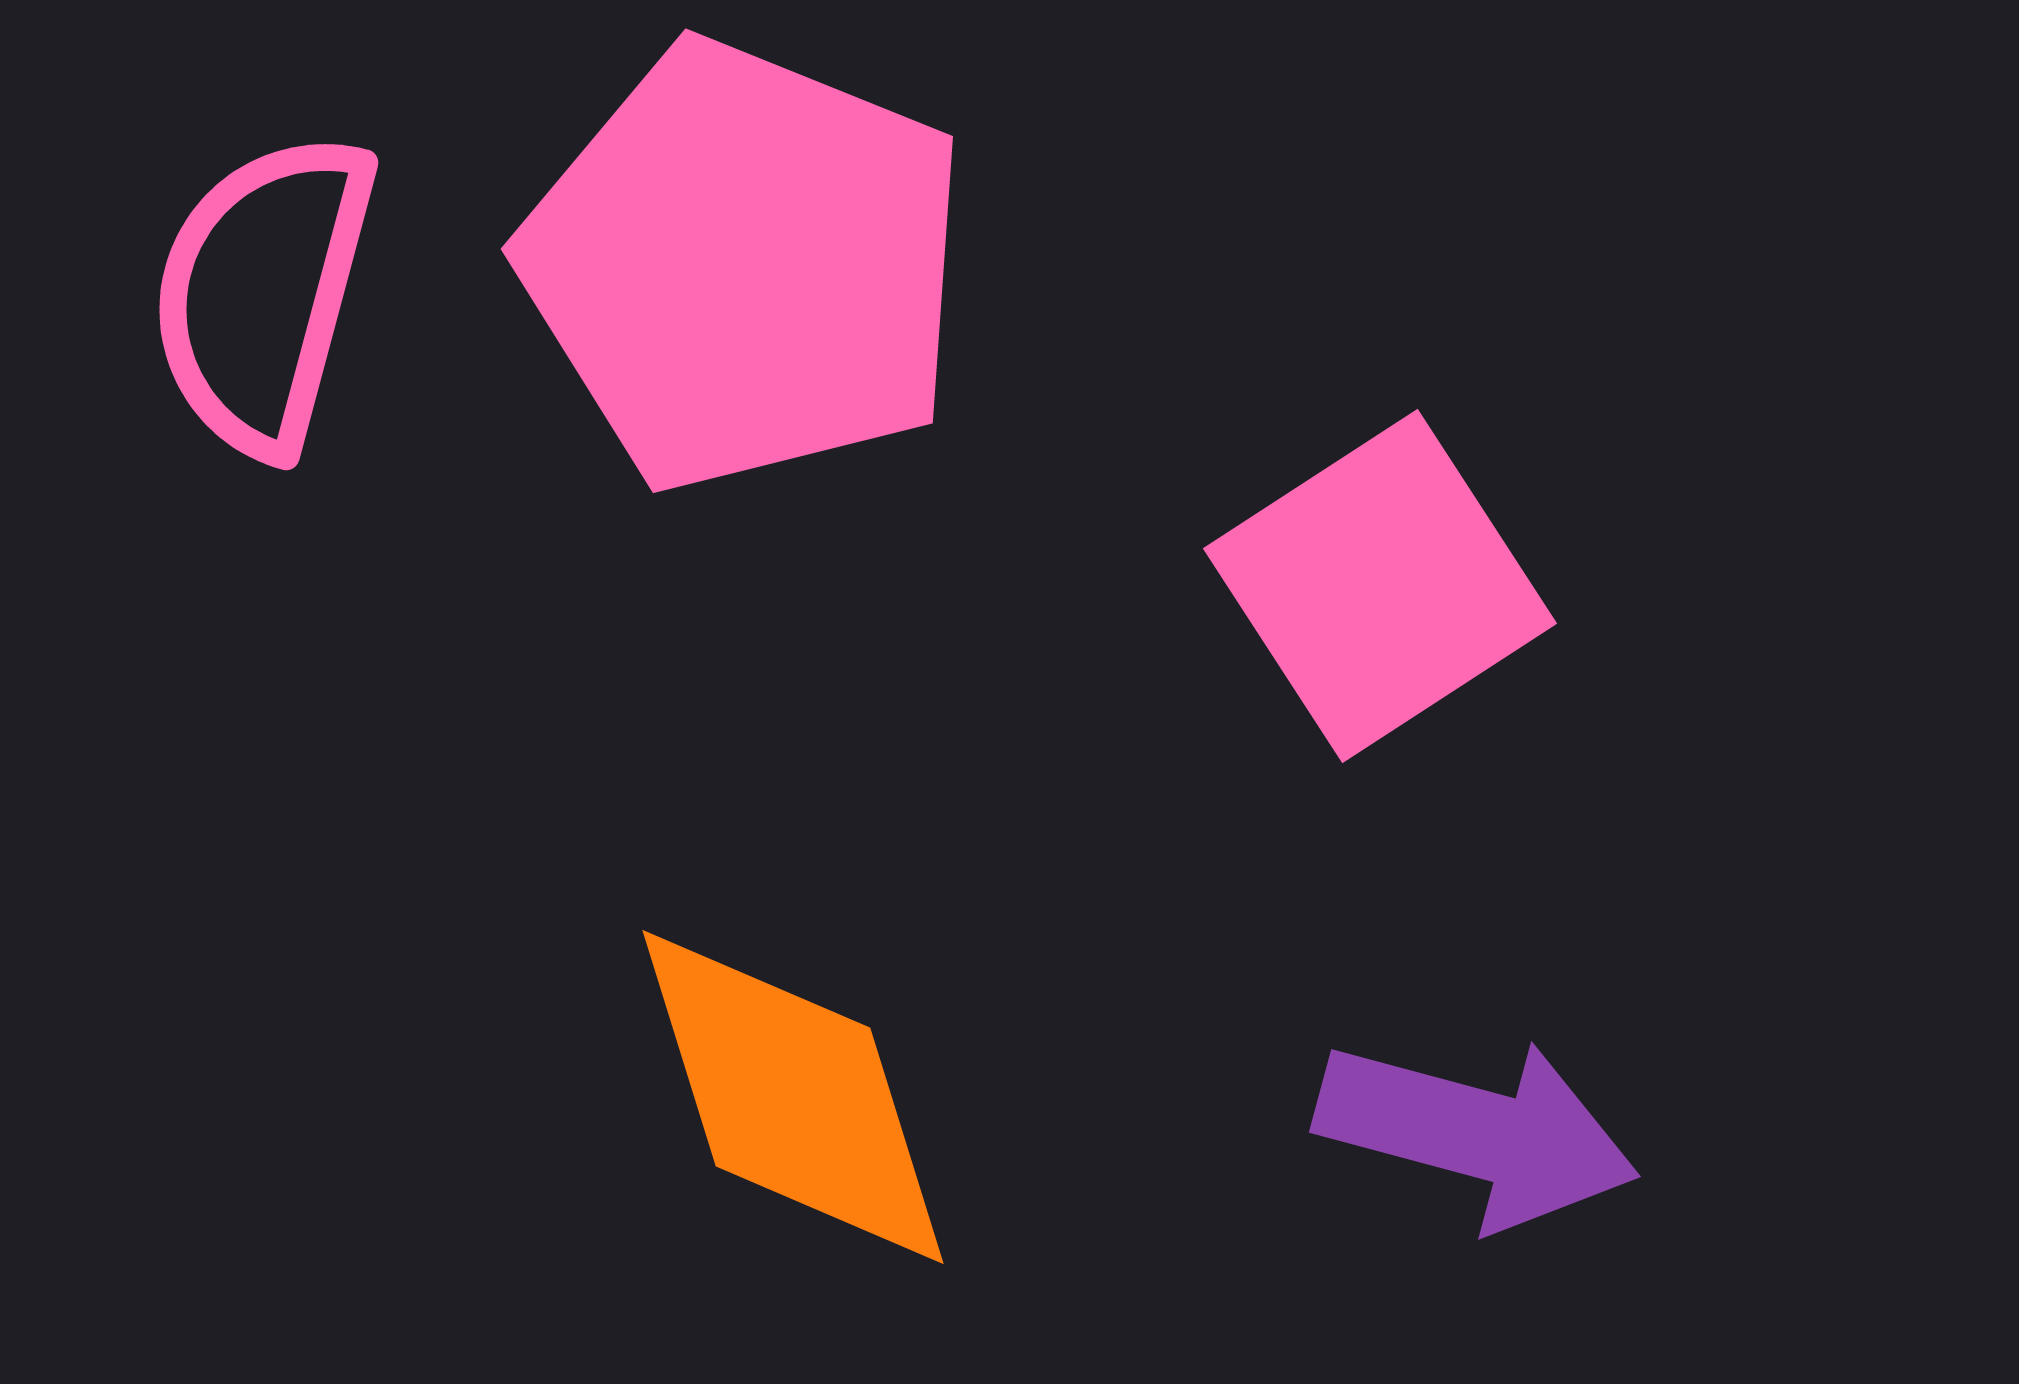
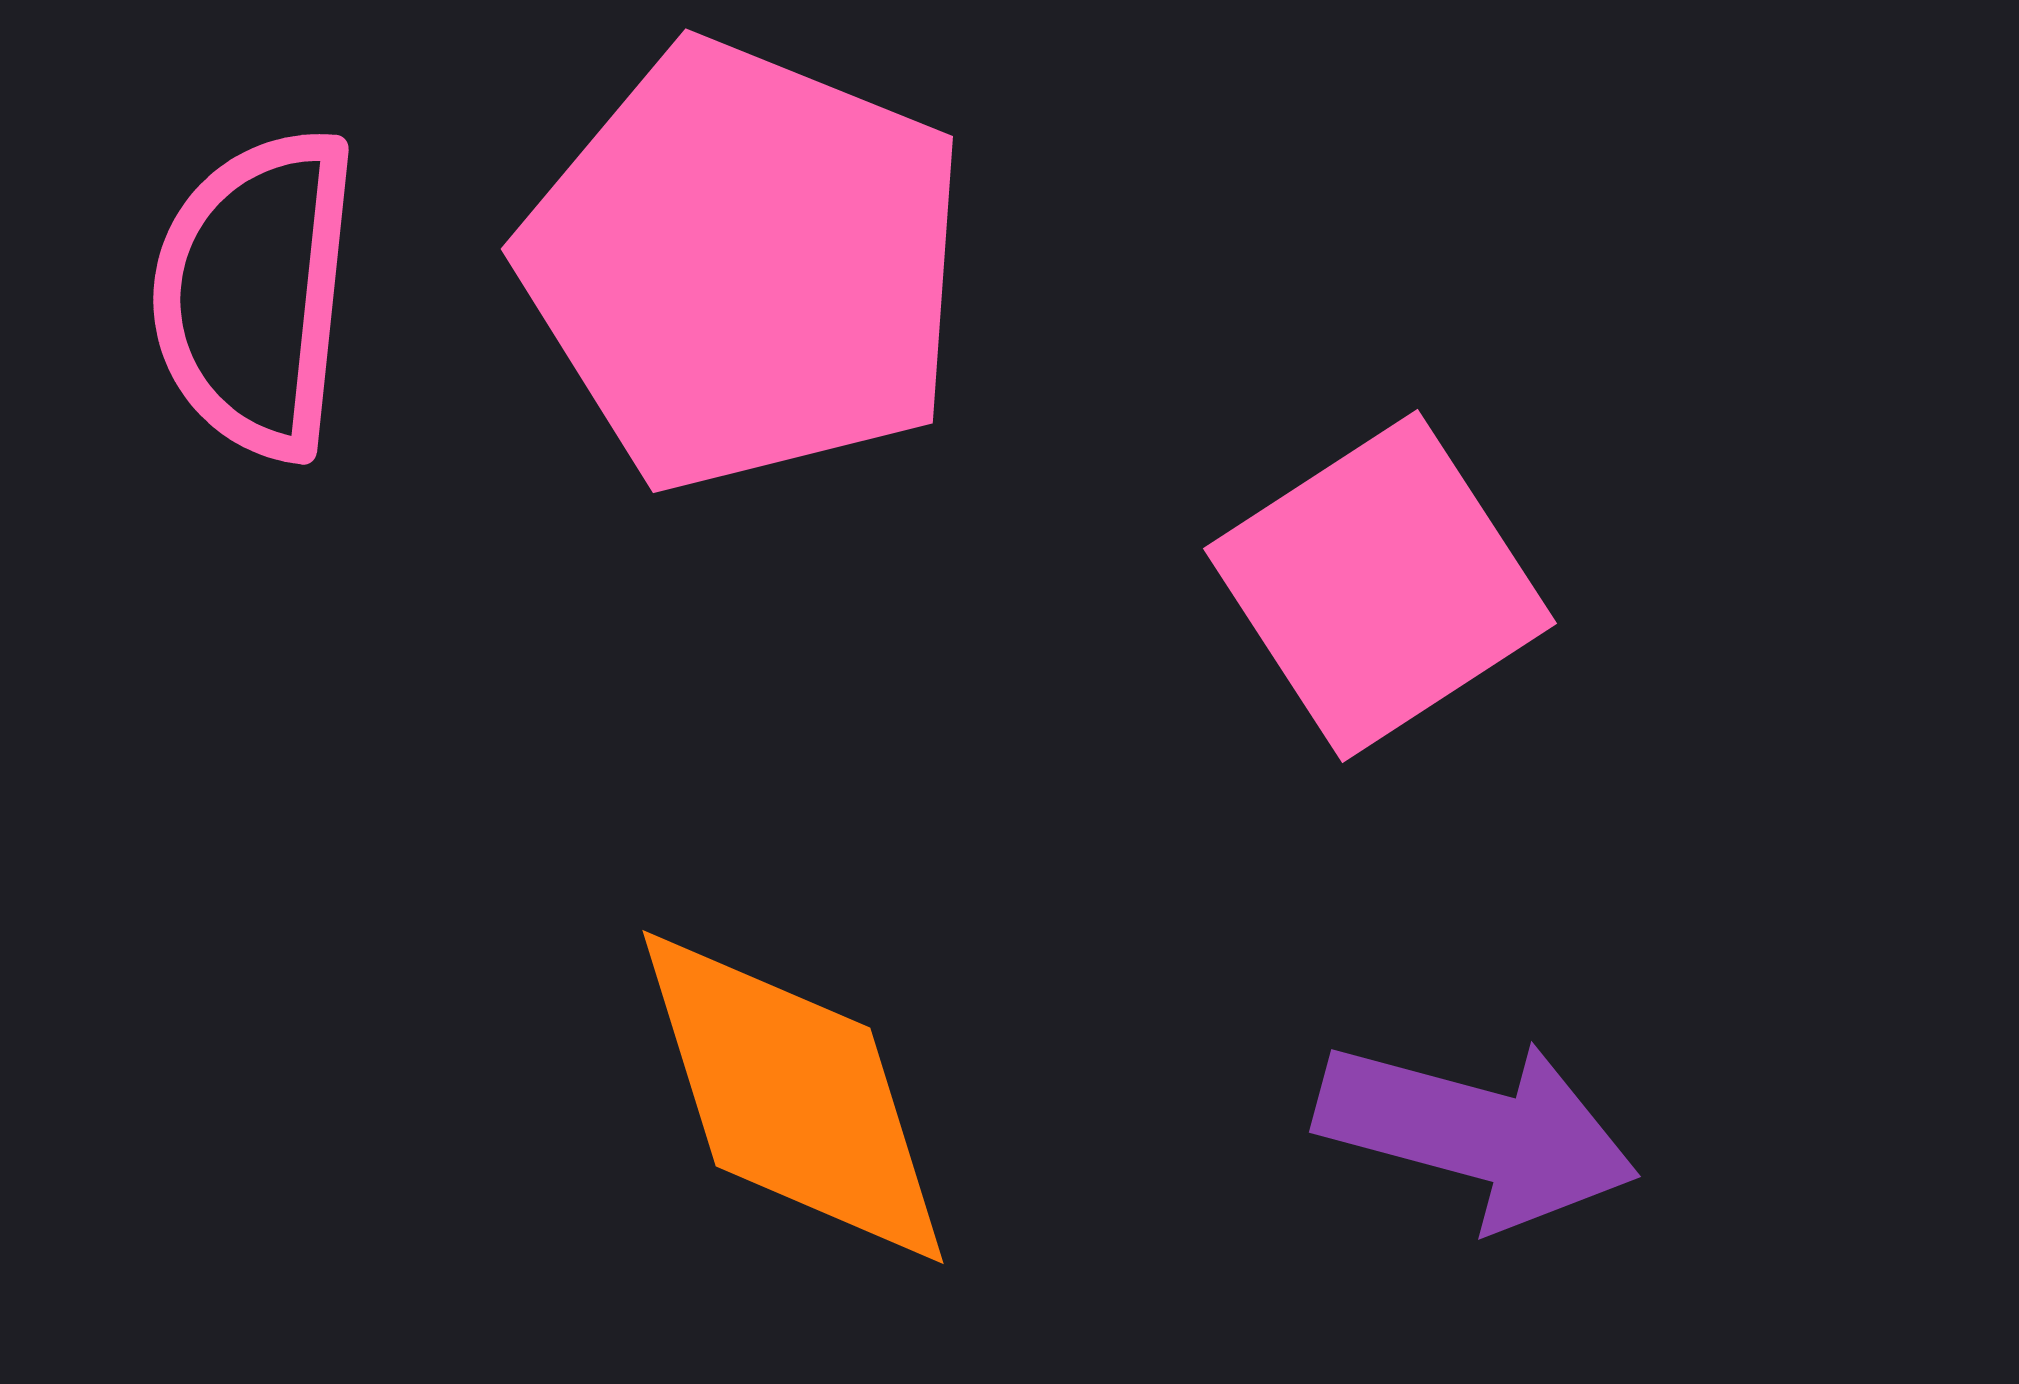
pink semicircle: moved 8 px left; rotated 9 degrees counterclockwise
